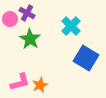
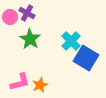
pink circle: moved 2 px up
cyan cross: moved 15 px down
